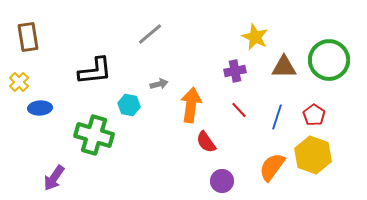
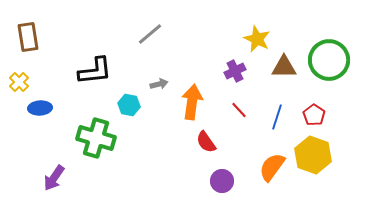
yellow star: moved 2 px right, 2 px down
purple cross: rotated 15 degrees counterclockwise
orange arrow: moved 1 px right, 3 px up
green cross: moved 2 px right, 3 px down
